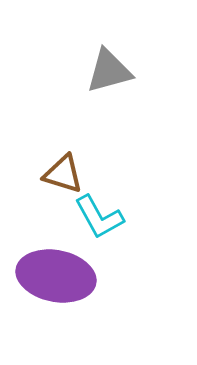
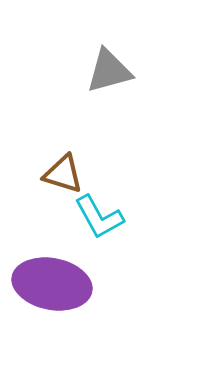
purple ellipse: moved 4 px left, 8 px down
